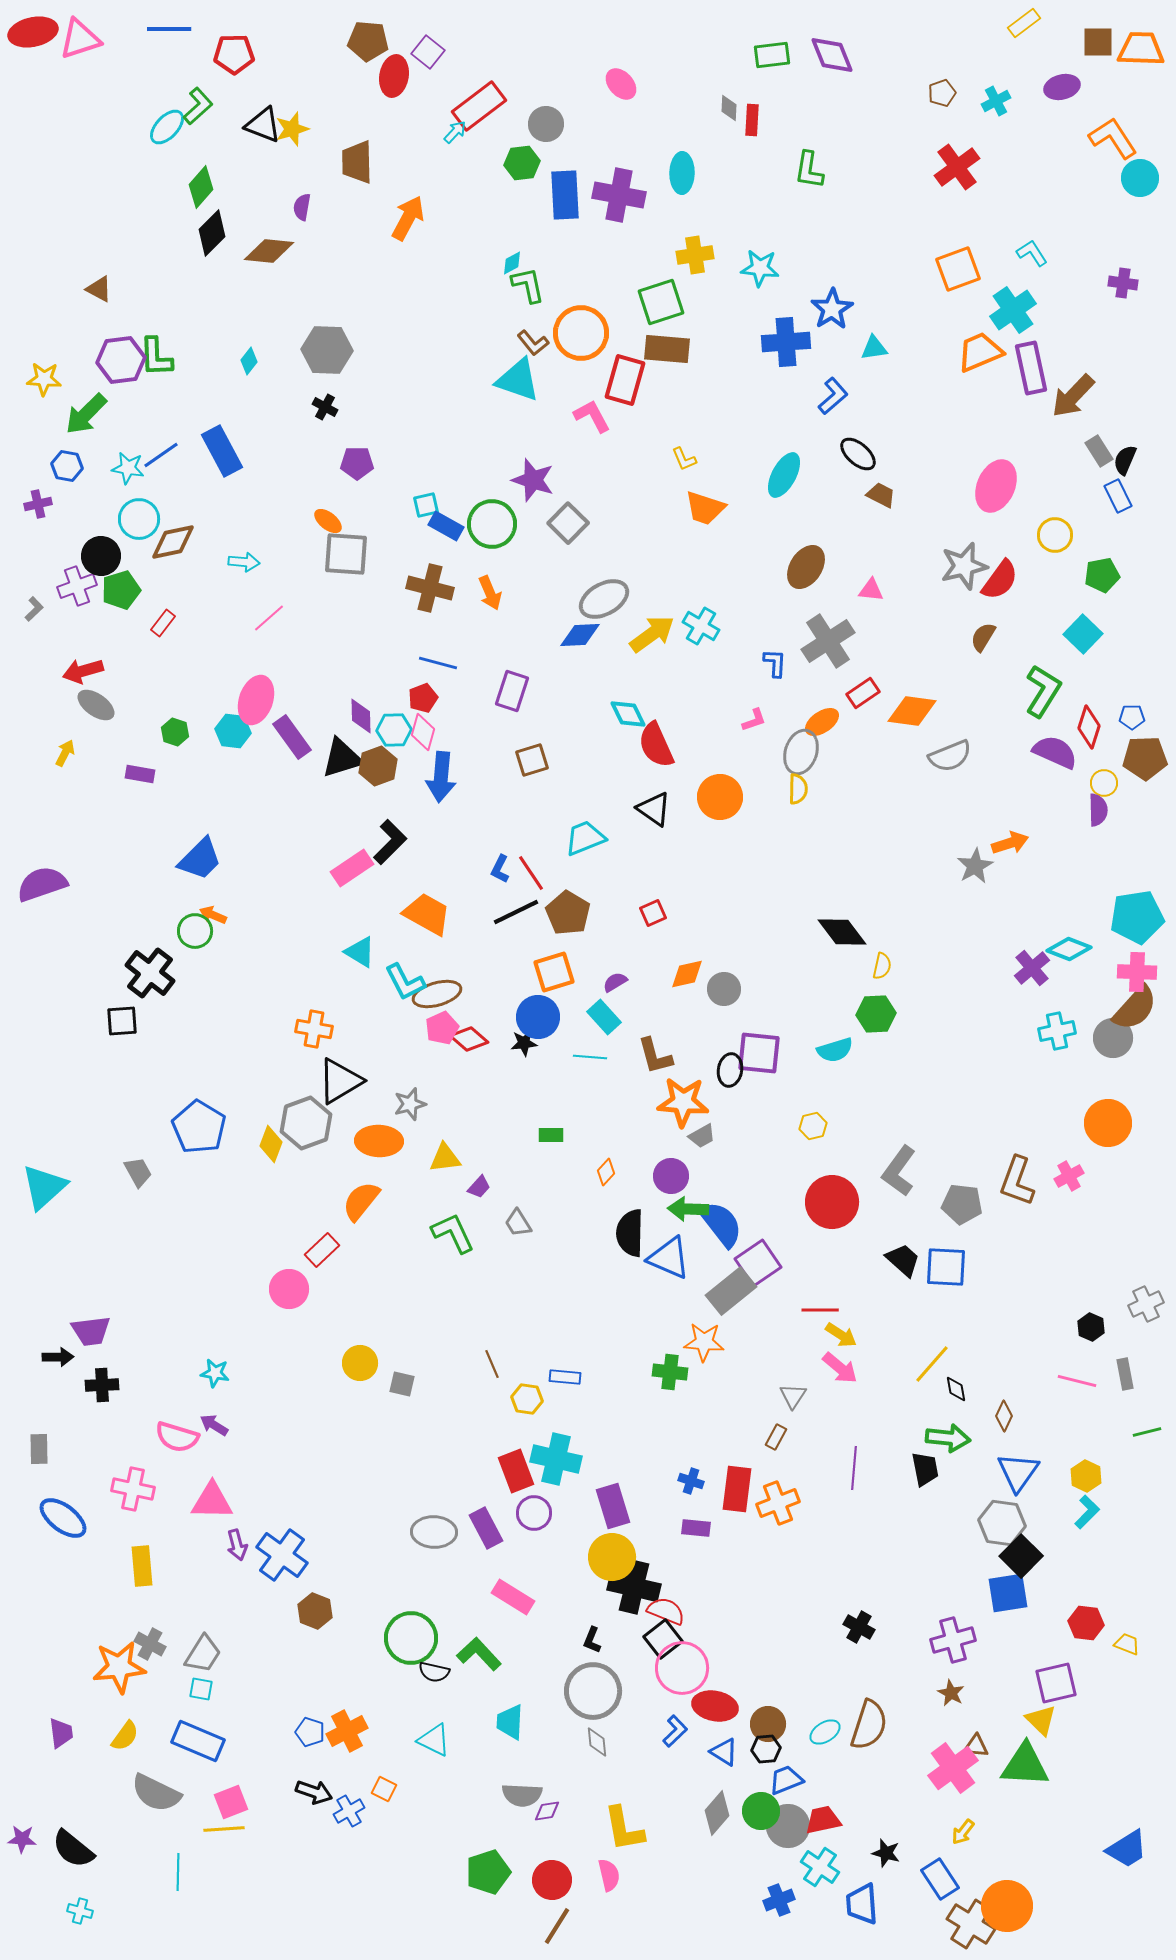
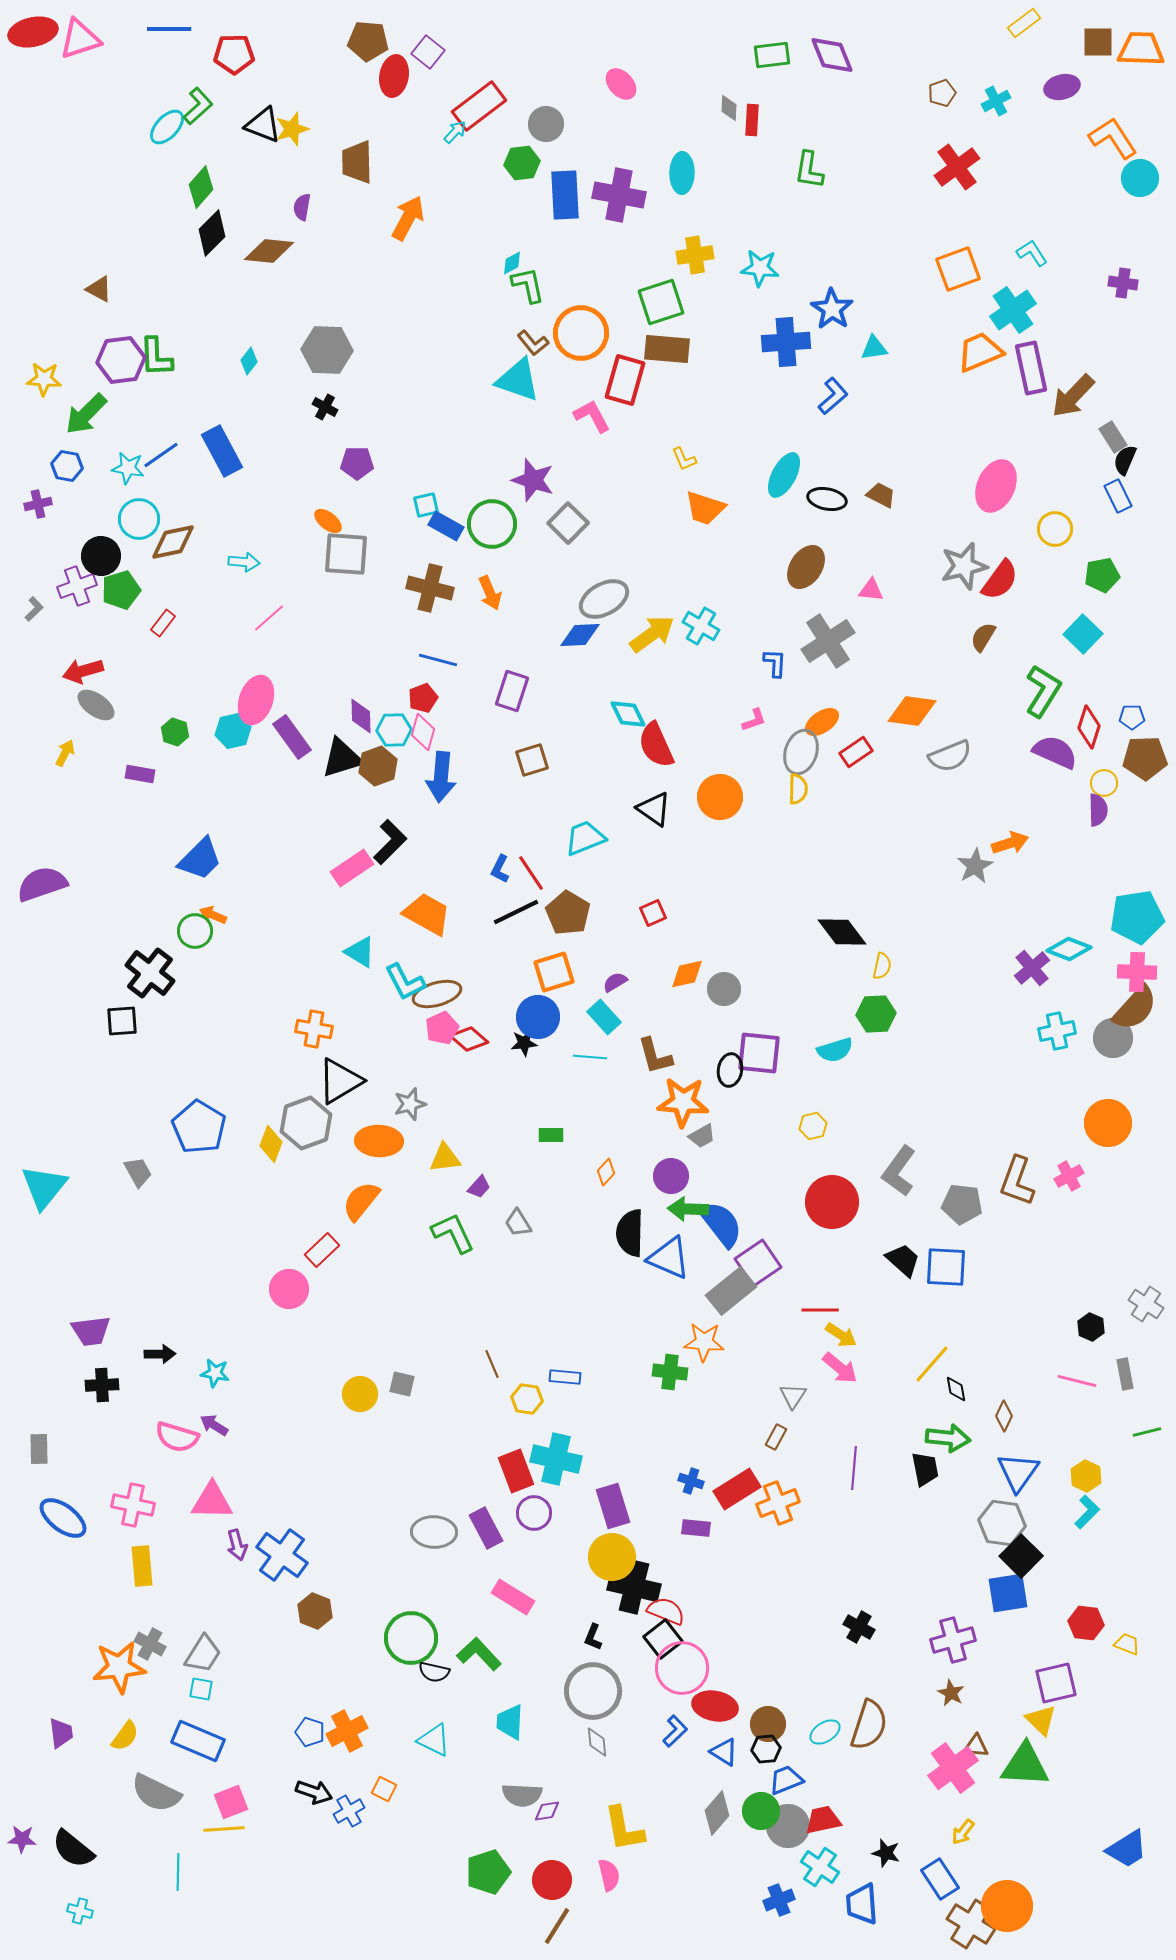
blue star at (832, 309): rotated 6 degrees counterclockwise
gray rectangle at (1099, 451): moved 14 px right, 14 px up
black ellipse at (858, 454): moved 31 px left, 45 px down; rotated 30 degrees counterclockwise
yellow circle at (1055, 535): moved 6 px up
blue line at (438, 663): moved 3 px up
red rectangle at (863, 693): moved 7 px left, 59 px down
cyan hexagon at (233, 731): rotated 20 degrees counterclockwise
cyan triangle at (44, 1187): rotated 9 degrees counterclockwise
gray cross at (1146, 1304): rotated 32 degrees counterclockwise
black arrow at (58, 1357): moved 102 px right, 3 px up
yellow circle at (360, 1363): moved 31 px down
pink cross at (133, 1489): moved 16 px down
red rectangle at (737, 1489): rotated 51 degrees clockwise
black L-shape at (592, 1640): moved 1 px right, 3 px up
